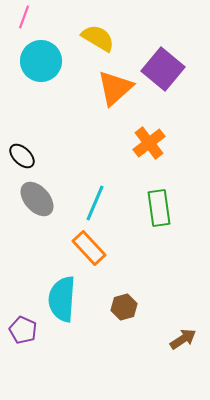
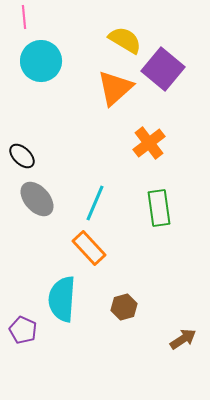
pink line: rotated 25 degrees counterclockwise
yellow semicircle: moved 27 px right, 2 px down
